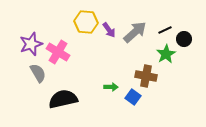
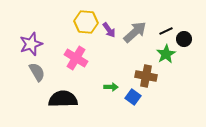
black line: moved 1 px right, 1 px down
pink cross: moved 18 px right, 6 px down
gray semicircle: moved 1 px left, 1 px up
black semicircle: rotated 12 degrees clockwise
